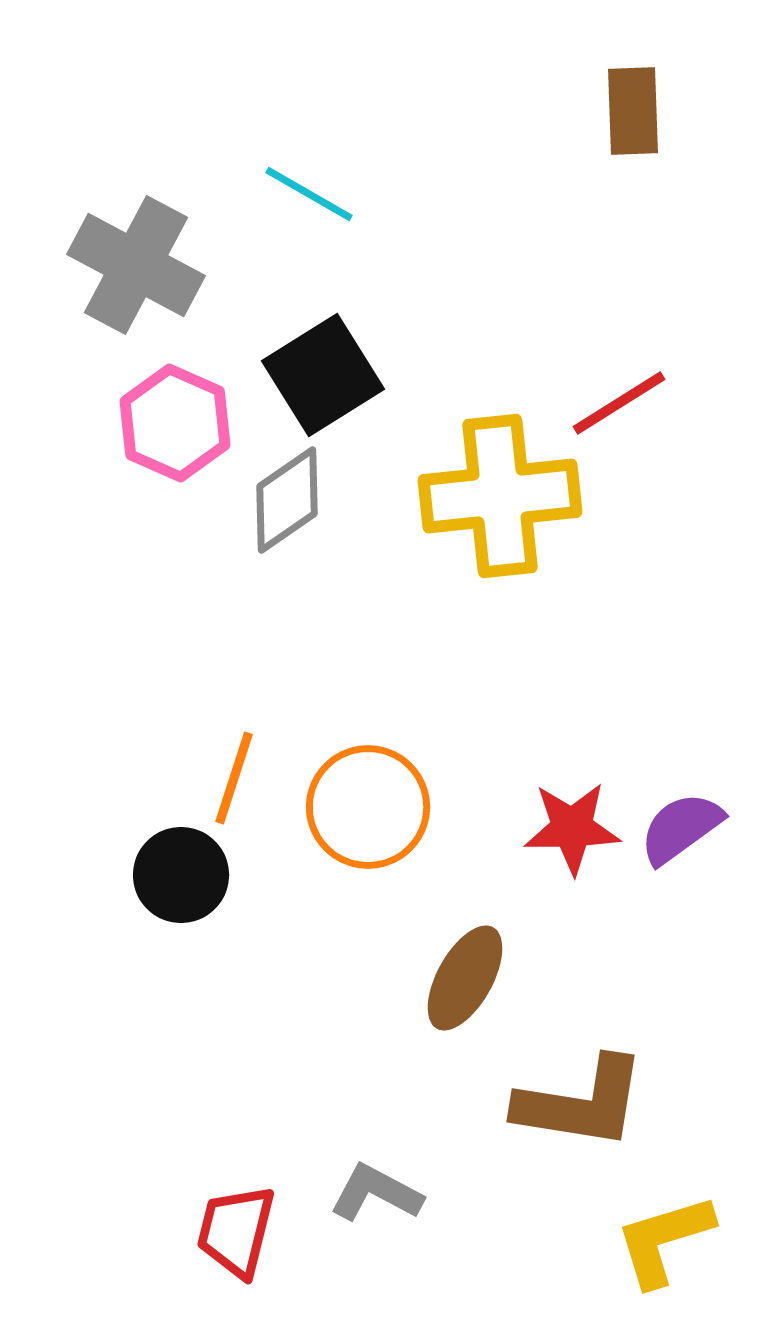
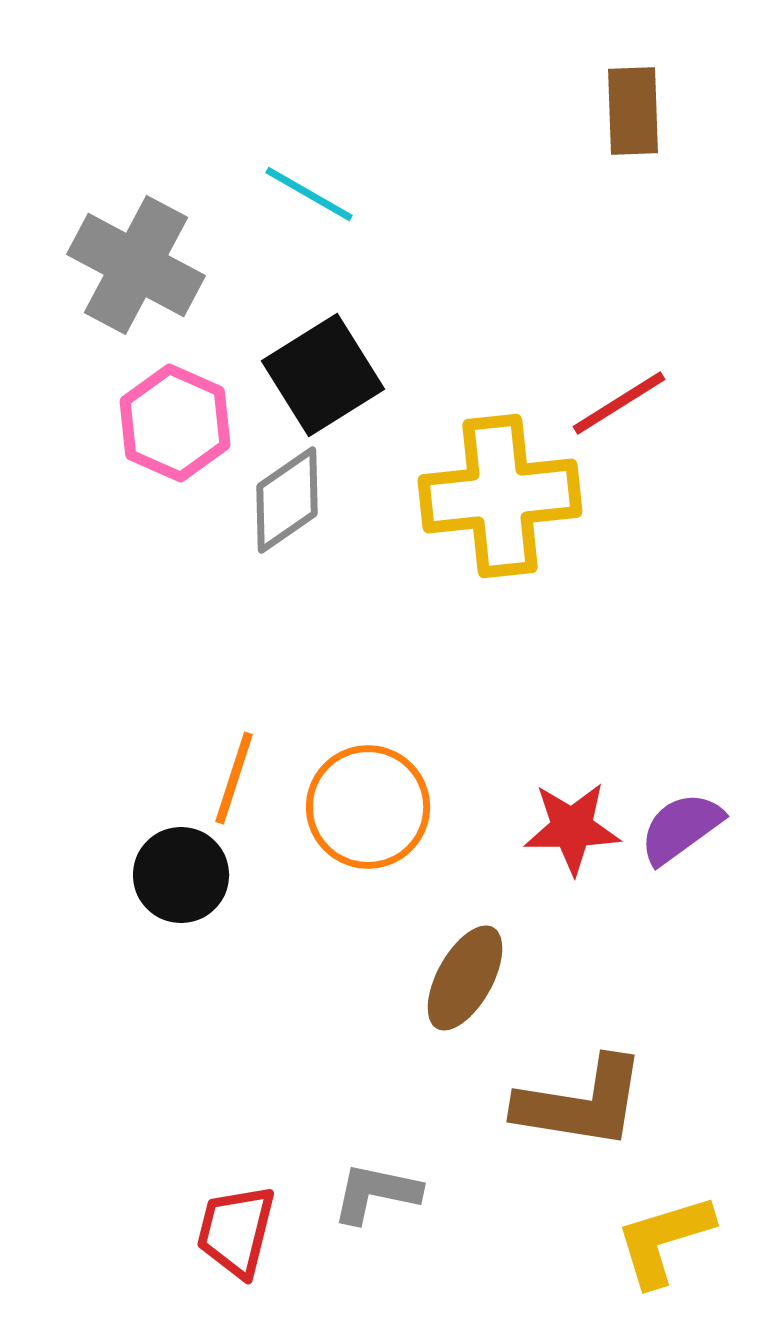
gray L-shape: rotated 16 degrees counterclockwise
